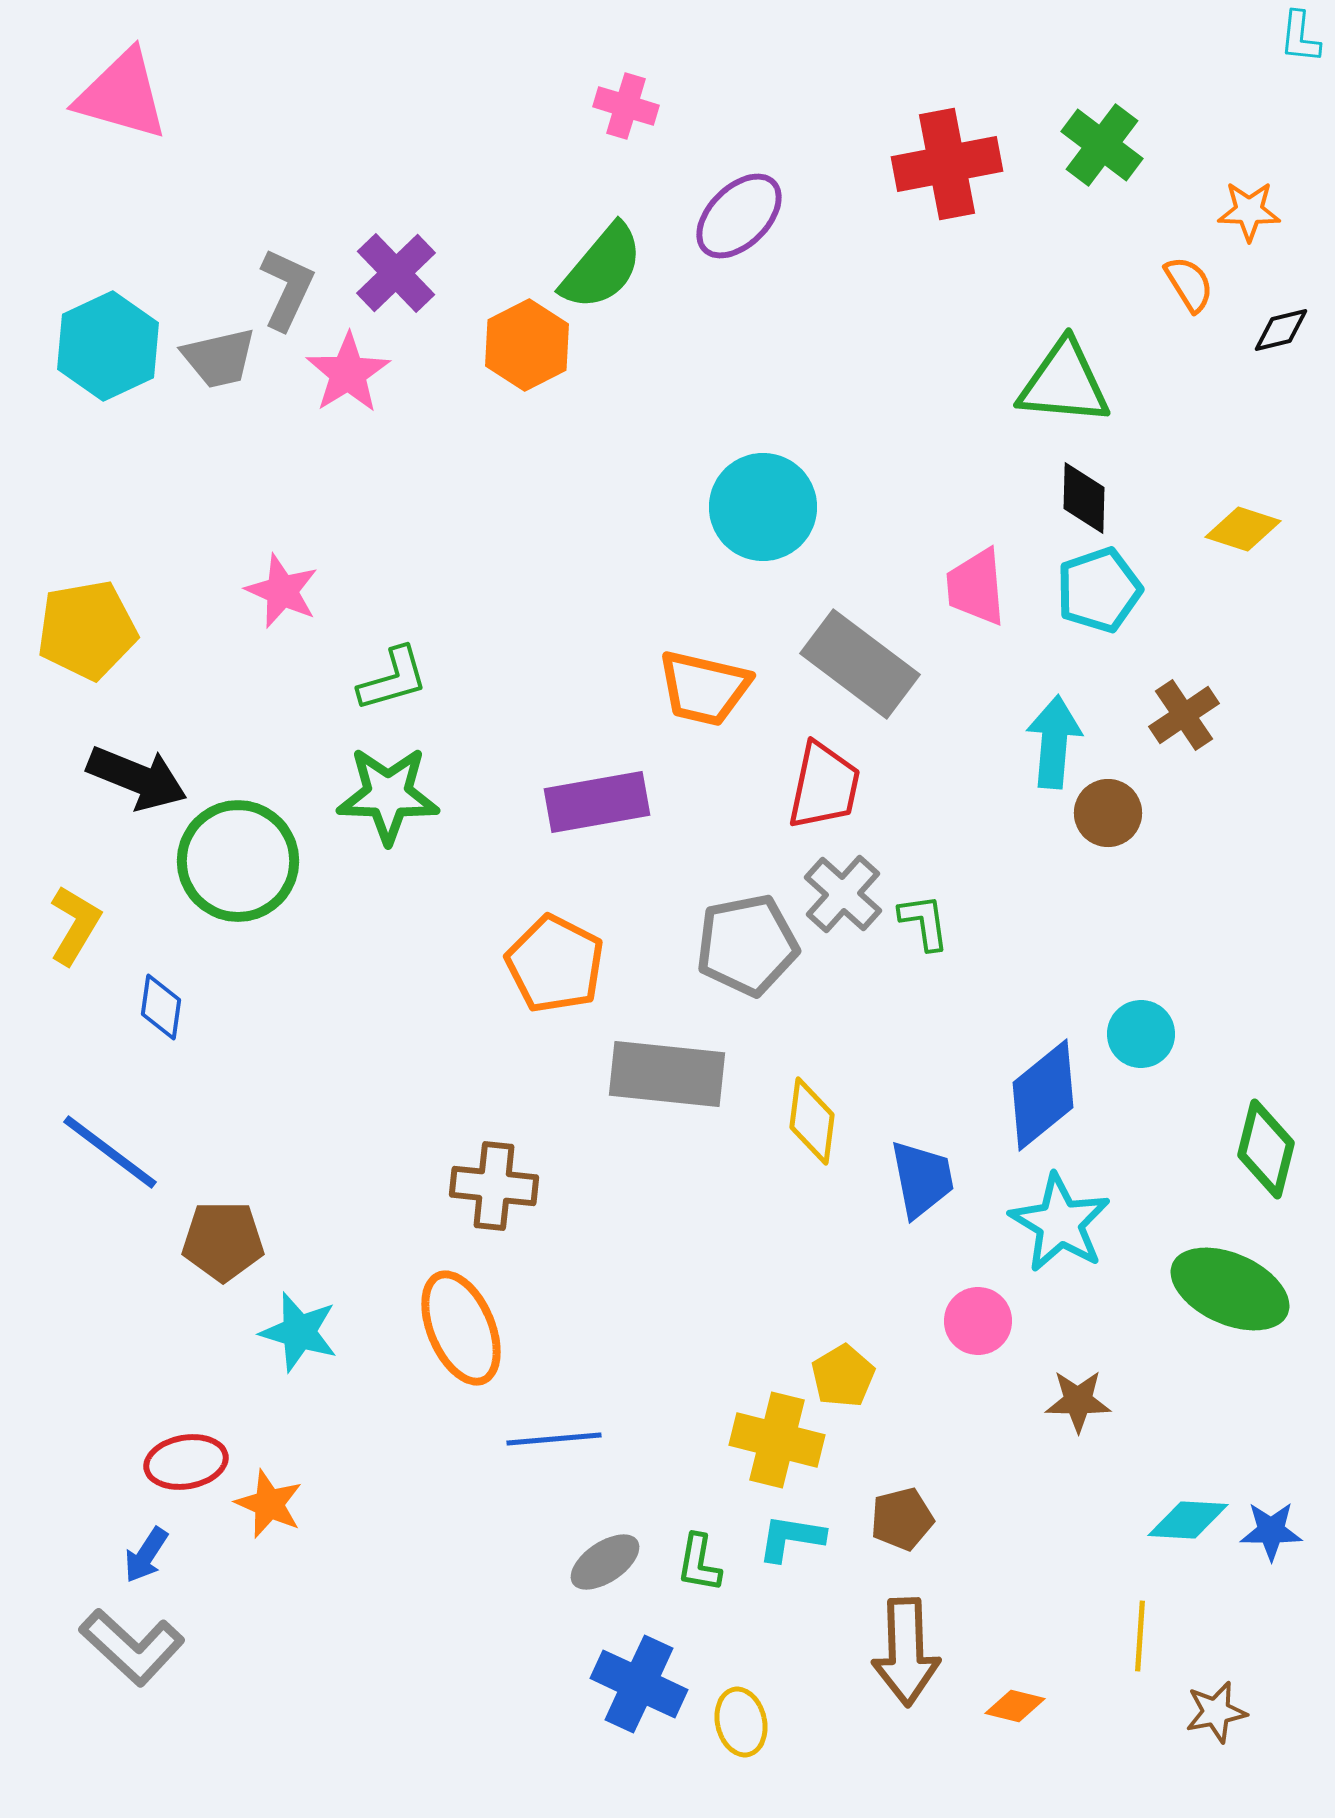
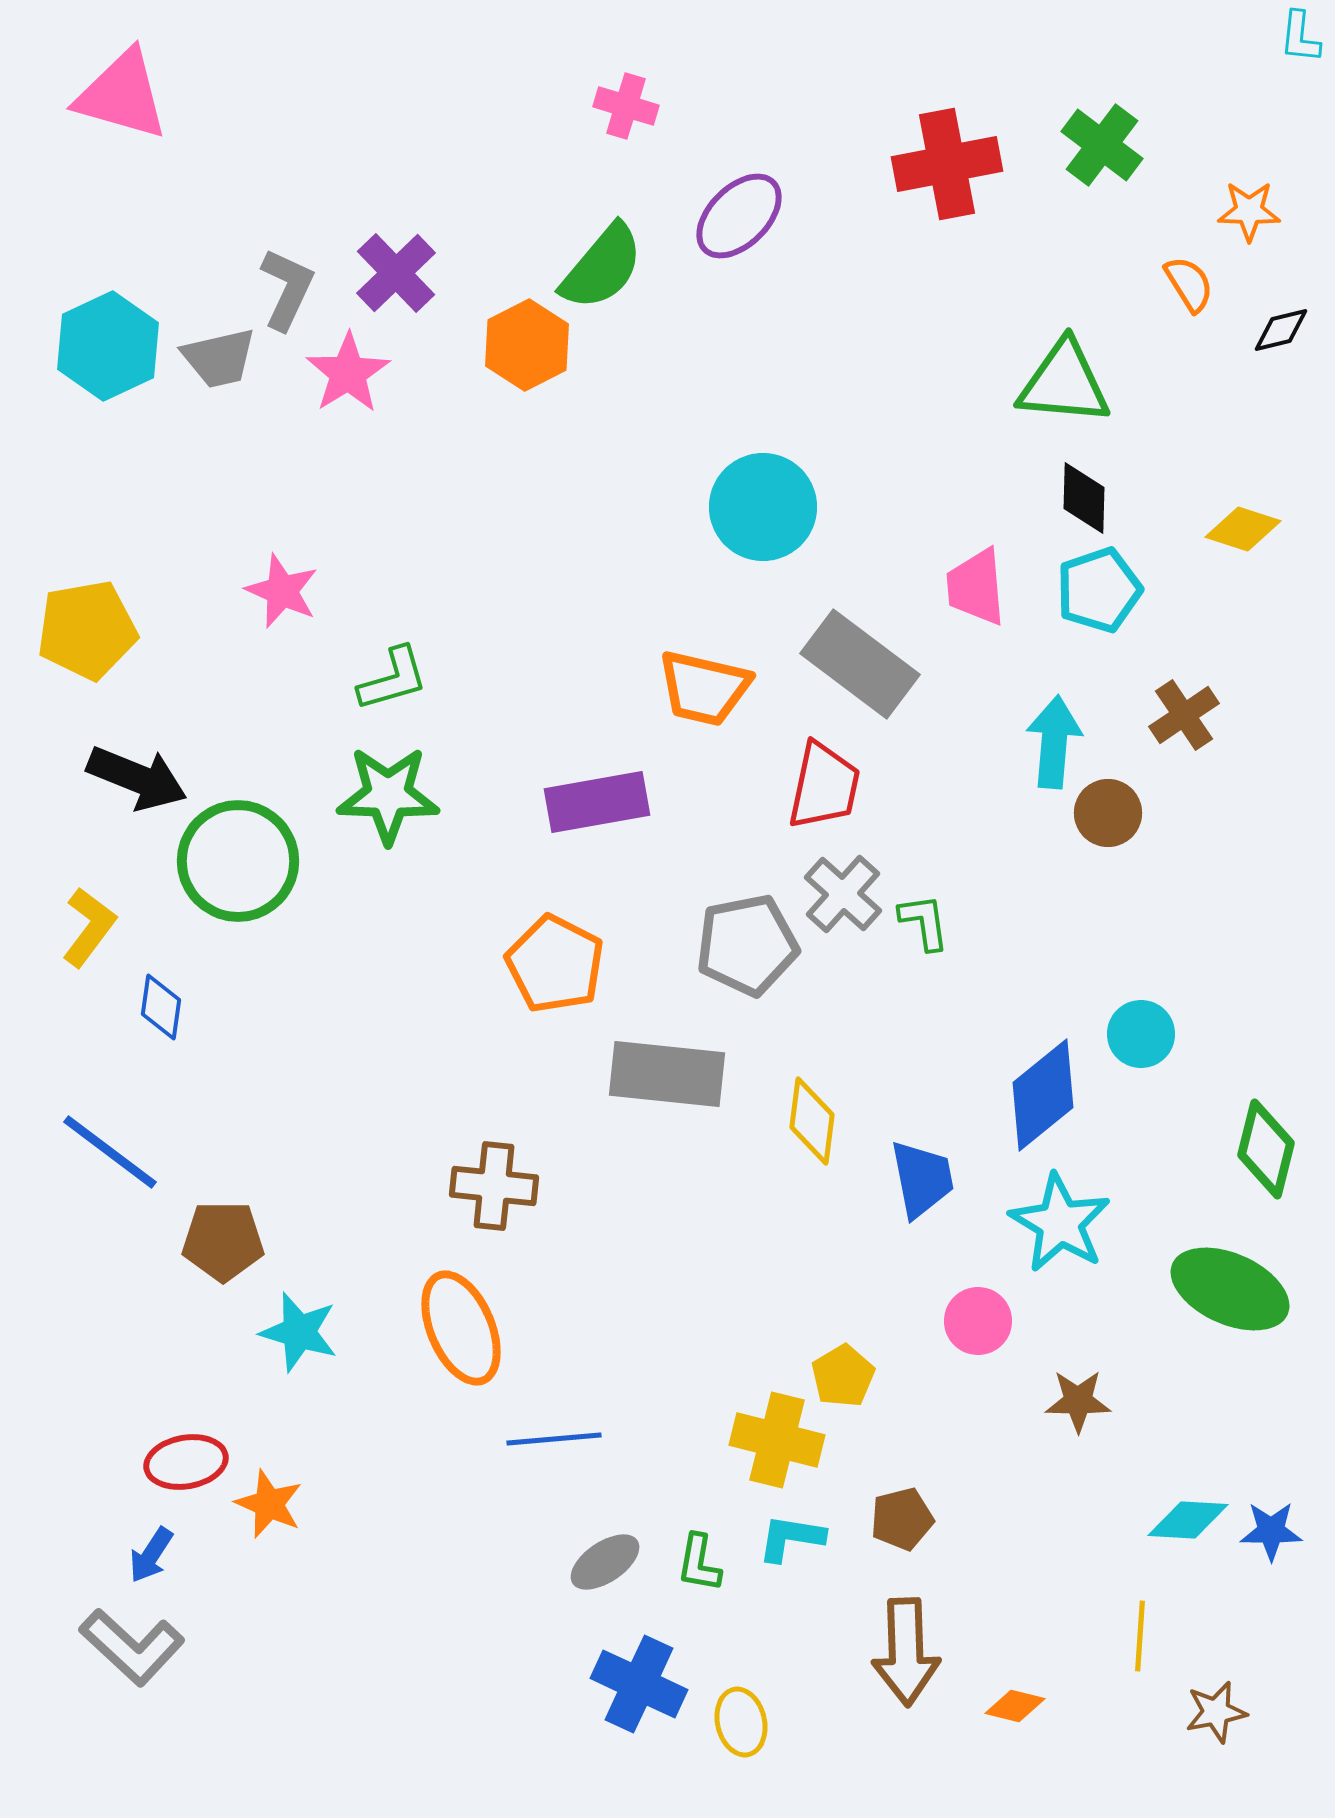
yellow L-shape at (75, 925): moved 14 px right, 2 px down; rotated 6 degrees clockwise
blue arrow at (146, 1555): moved 5 px right
